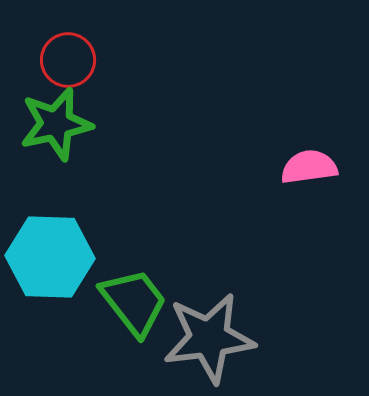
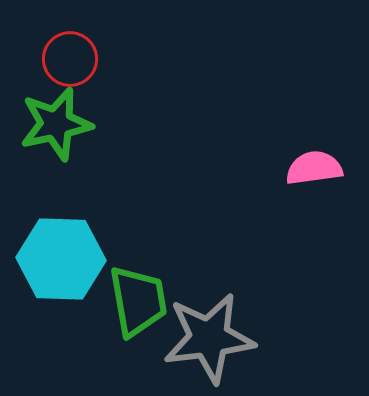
red circle: moved 2 px right, 1 px up
pink semicircle: moved 5 px right, 1 px down
cyan hexagon: moved 11 px right, 2 px down
green trapezoid: moved 4 px right, 1 px up; rotated 28 degrees clockwise
